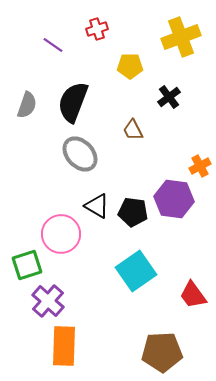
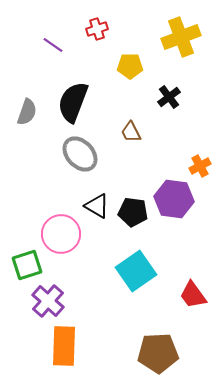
gray semicircle: moved 7 px down
brown trapezoid: moved 2 px left, 2 px down
brown pentagon: moved 4 px left, 1 px down
